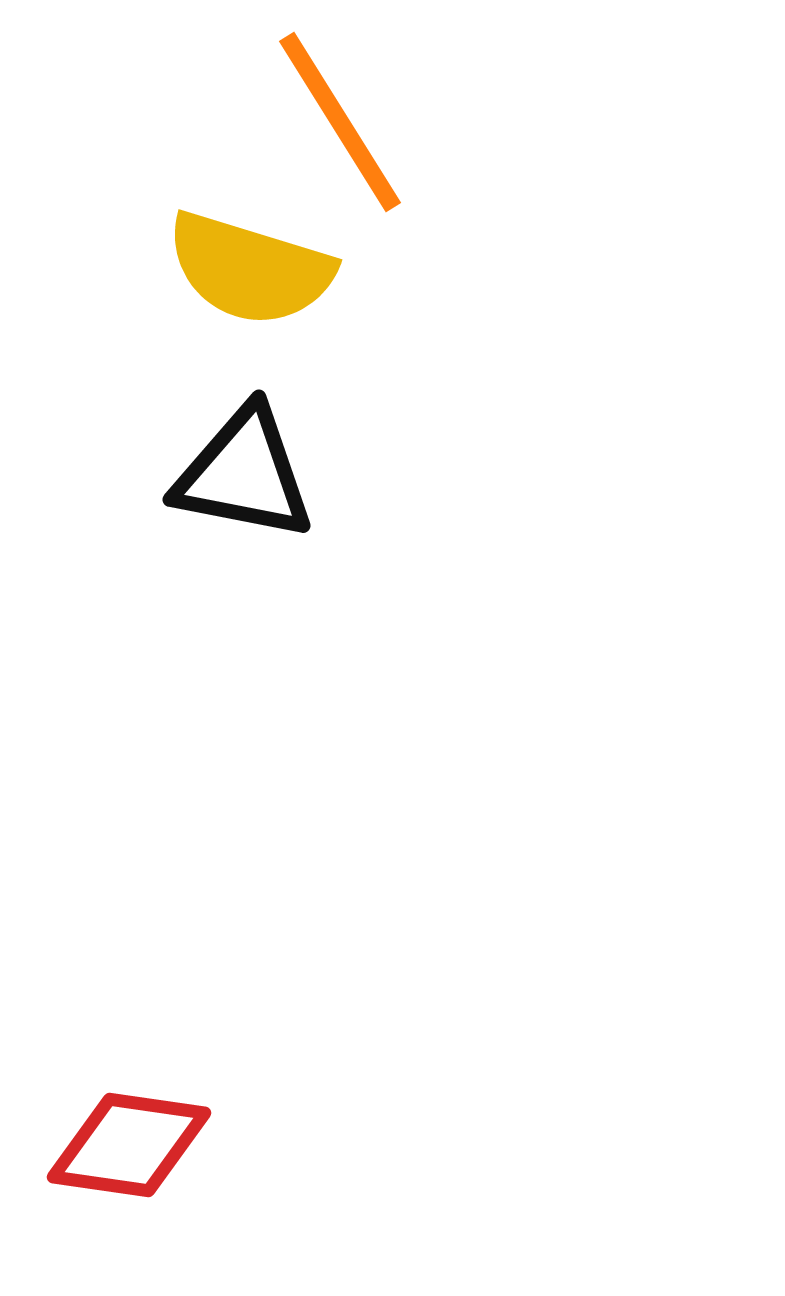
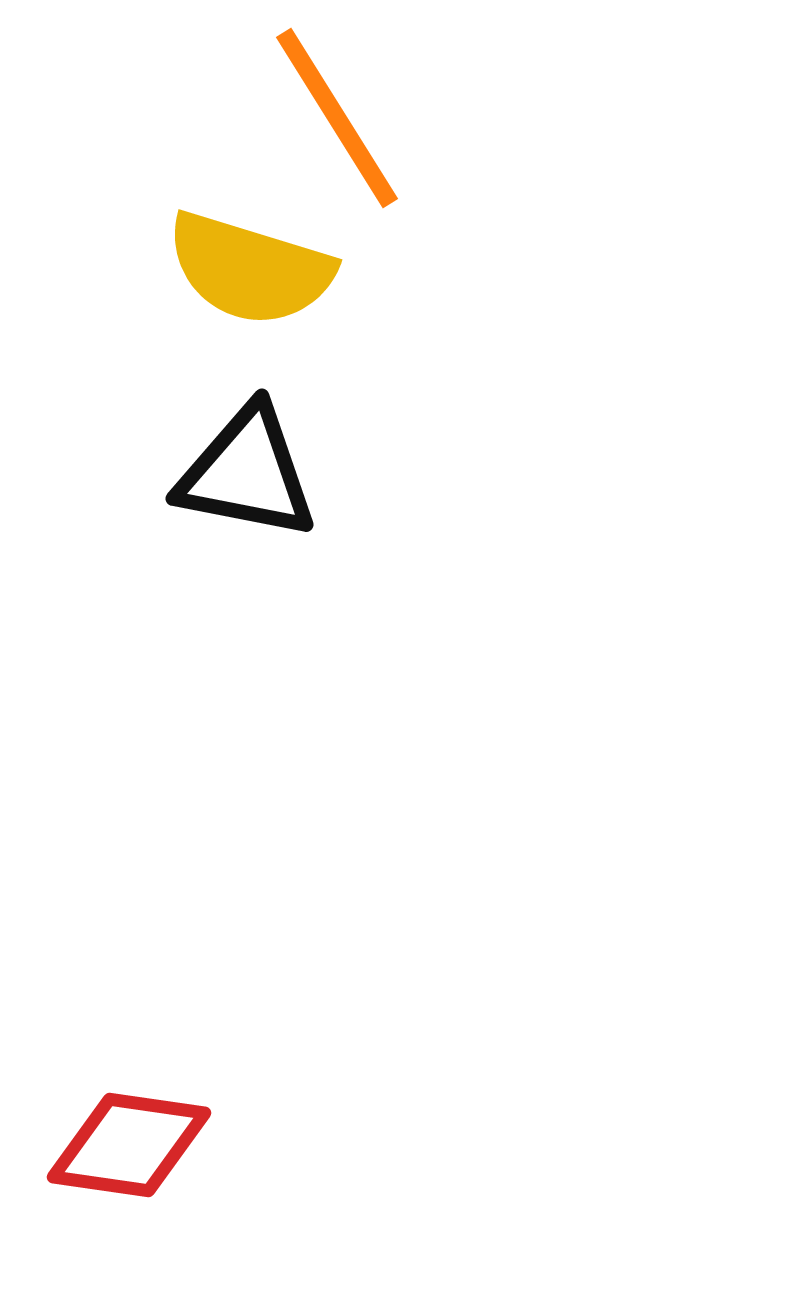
orange line: moved 3 px left, 4 px up
black triangle: moved 3 px right, 1 px up
